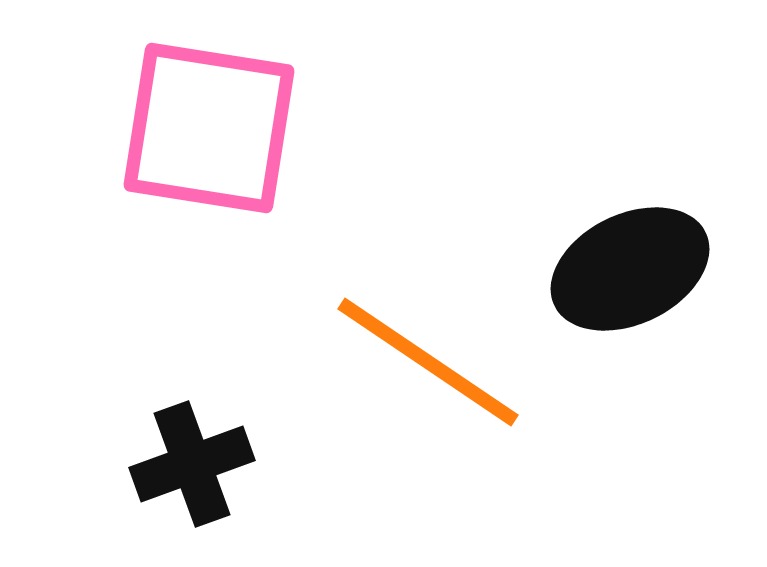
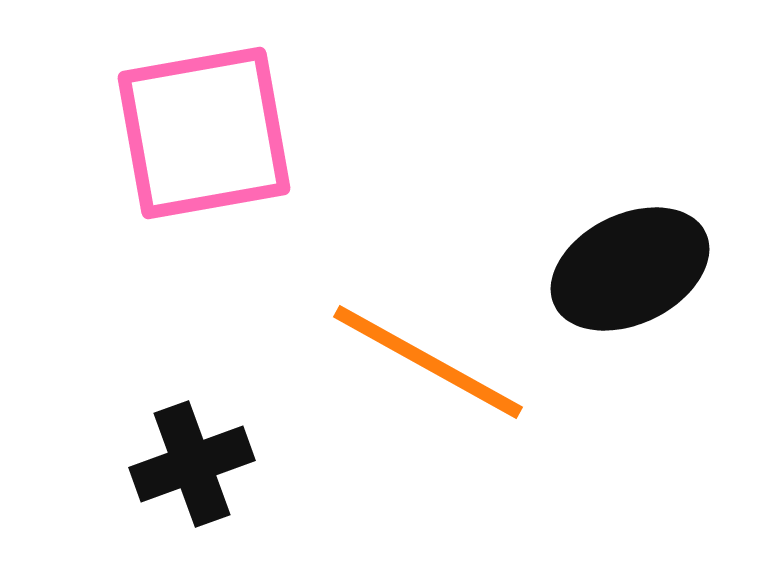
pink square: moved 5 px left, 5 px down; rotated 19 degrees counterclockwise
orange line: rotated 5 degrees counterclockwise
